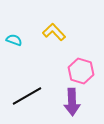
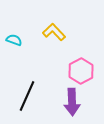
pink hexagon: rotated 15 degrees clockwise
black line: rotated 36 degrees counterclockwise
